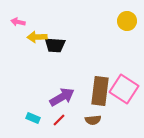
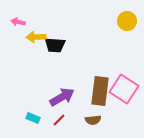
yellow arrow: moved 1 px left
